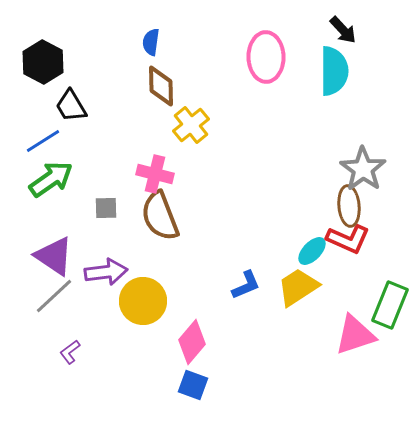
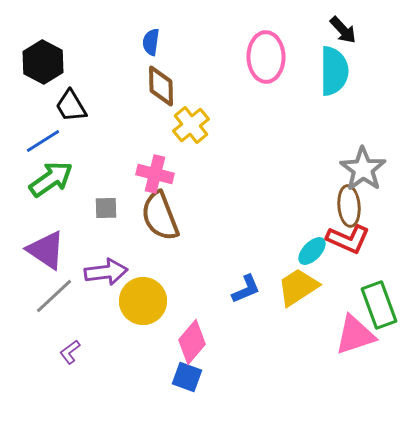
purple triangle: moved 8 px left, 6 px up
blue L-shape: moved 4 px down
green rectangle: moved 11 px left; rotated 42 degrees counterclockwise
blue square: moved 6 px left, 8 px up
